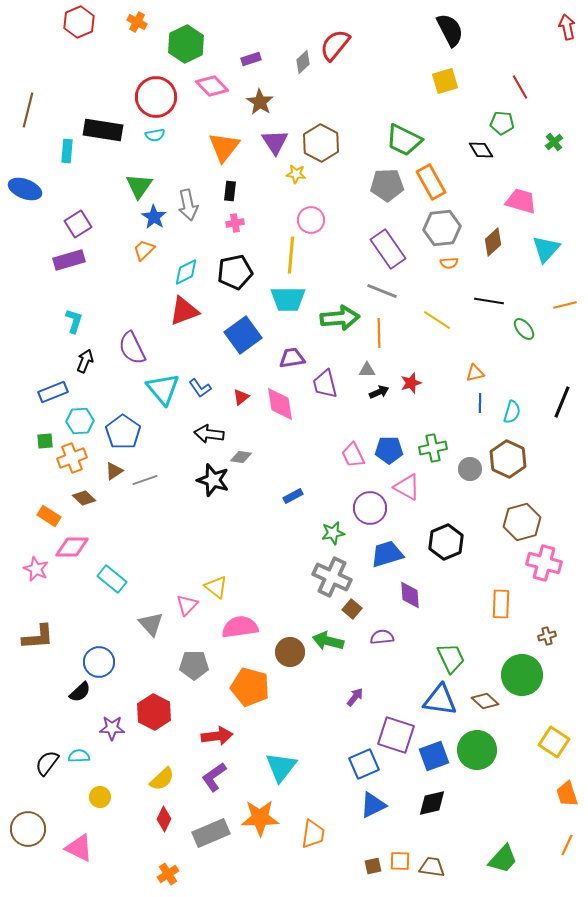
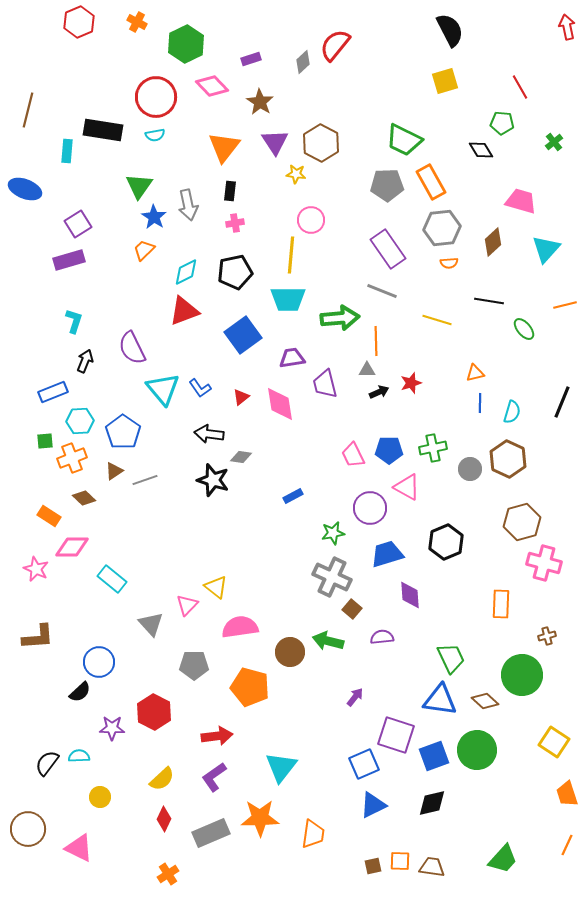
yellow line at (437, 320): rotated 16 degrees counterclockwise
orange line at (379, 333): moved 3 px left, 8 px down
